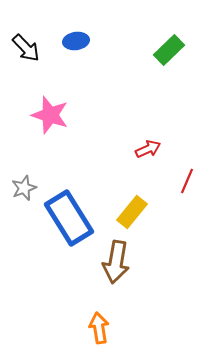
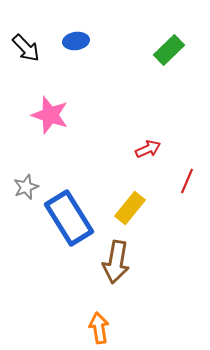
gray star: moved 2 px right, 1 px up
yellow rectangle: moved 2 px left, 4 px up
